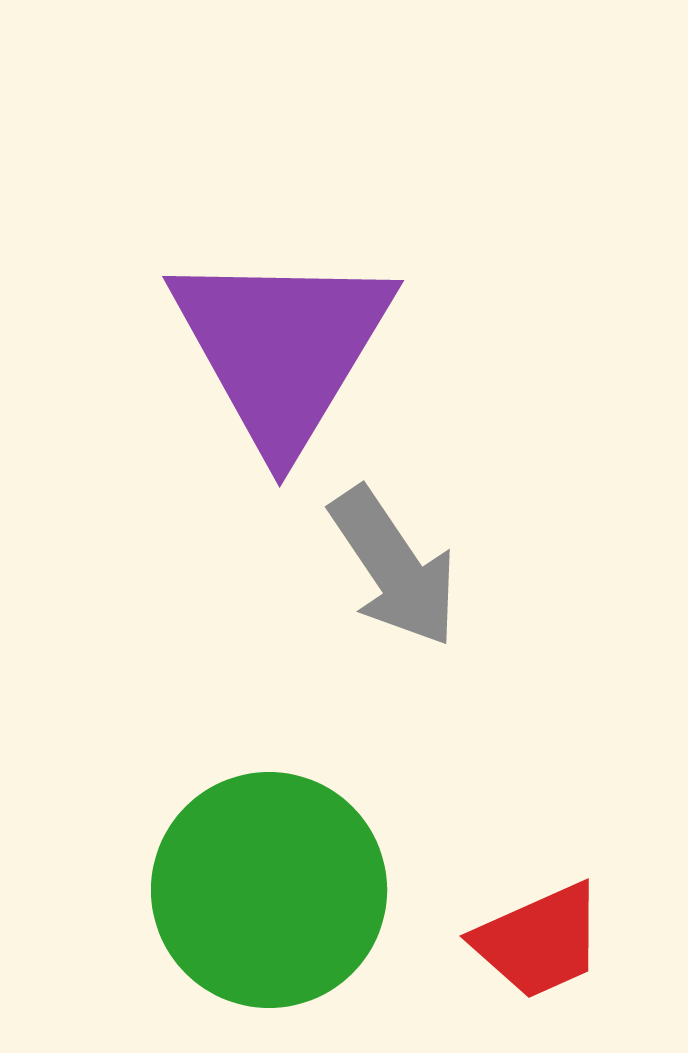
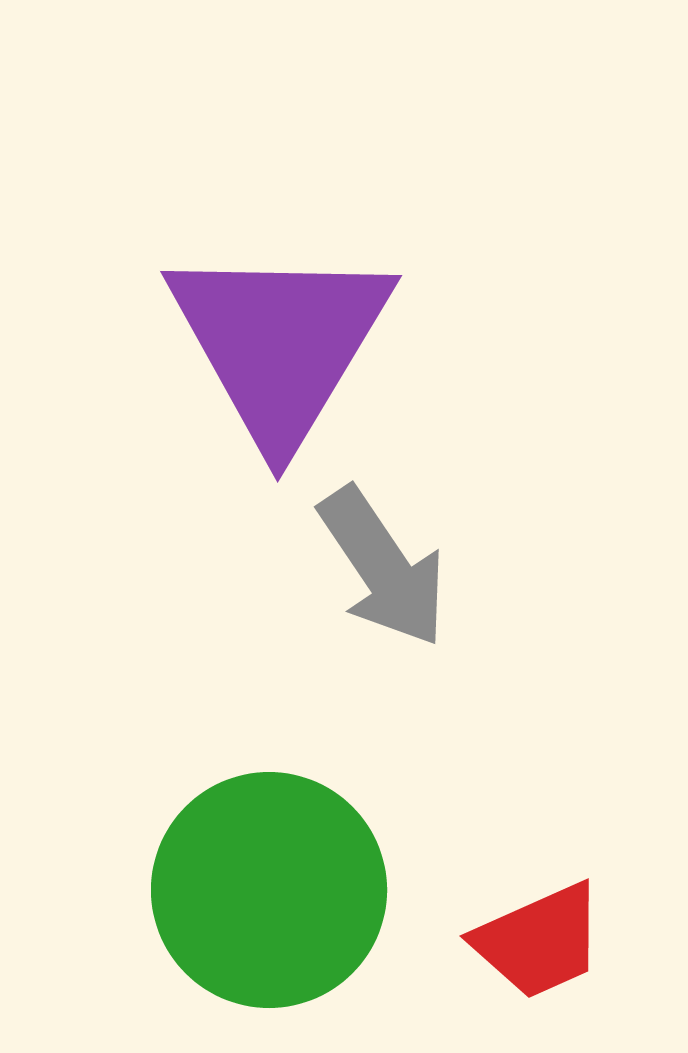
purple triangle: moved 2 px left, 5 px up
gray arrow: moved 11 px left
